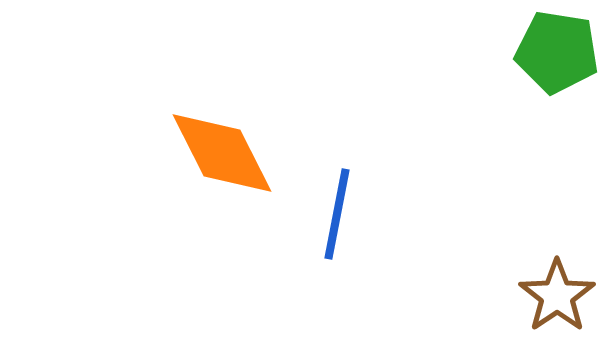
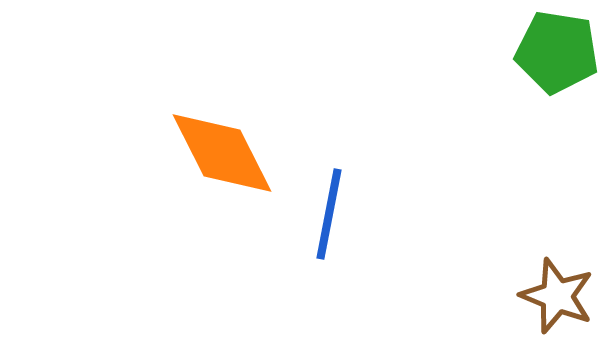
blue line: moved 8 px left
brown star: rotated 16 degrees counterclockwise
